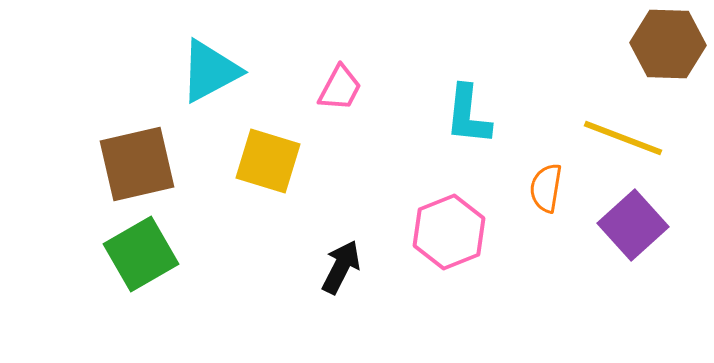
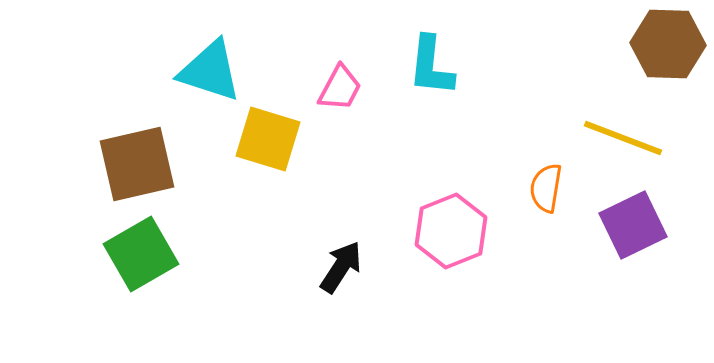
cyan triangle: rotated 46 degrees clockwise
cyan L-shape: moved 37 px left, 49 px up
yellow square: moved 22 px up
purple square: rotated 16 degrees clockwise
pink hexagon: moved 2 px right, 1 px up
black arrow: rotated 6 degrees clockwise
